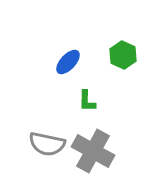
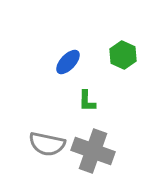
gray cross: rotated 9 degrees counterclockwise
